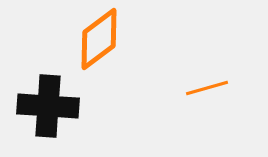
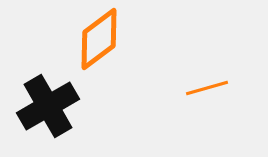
black cross: rotated 34 degrees counterclockwise
